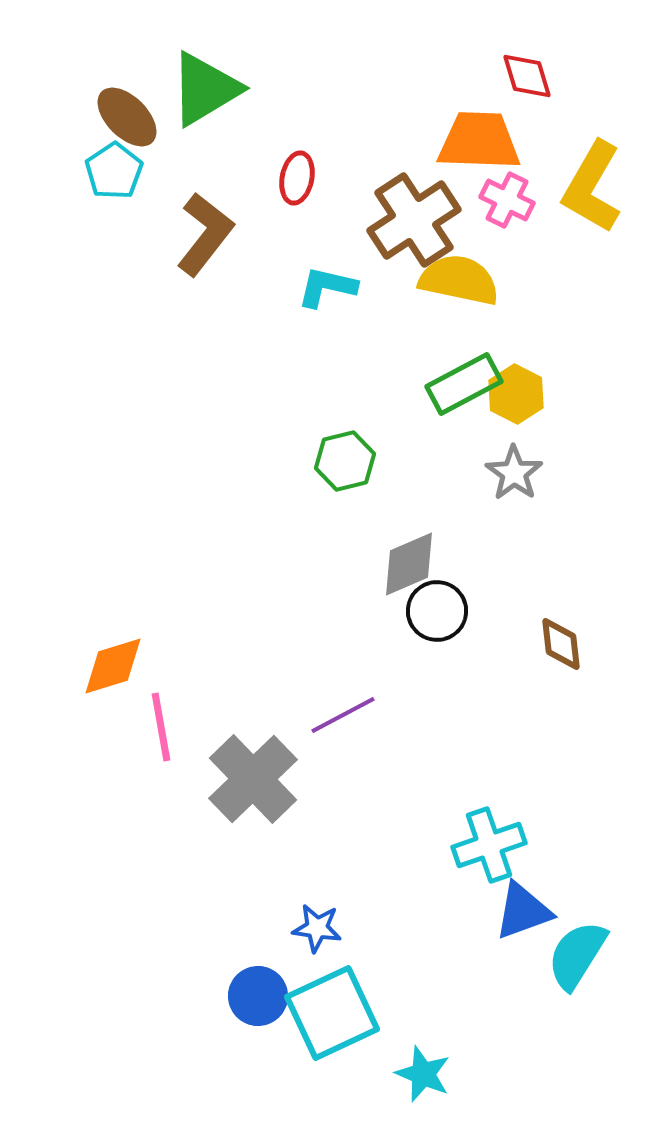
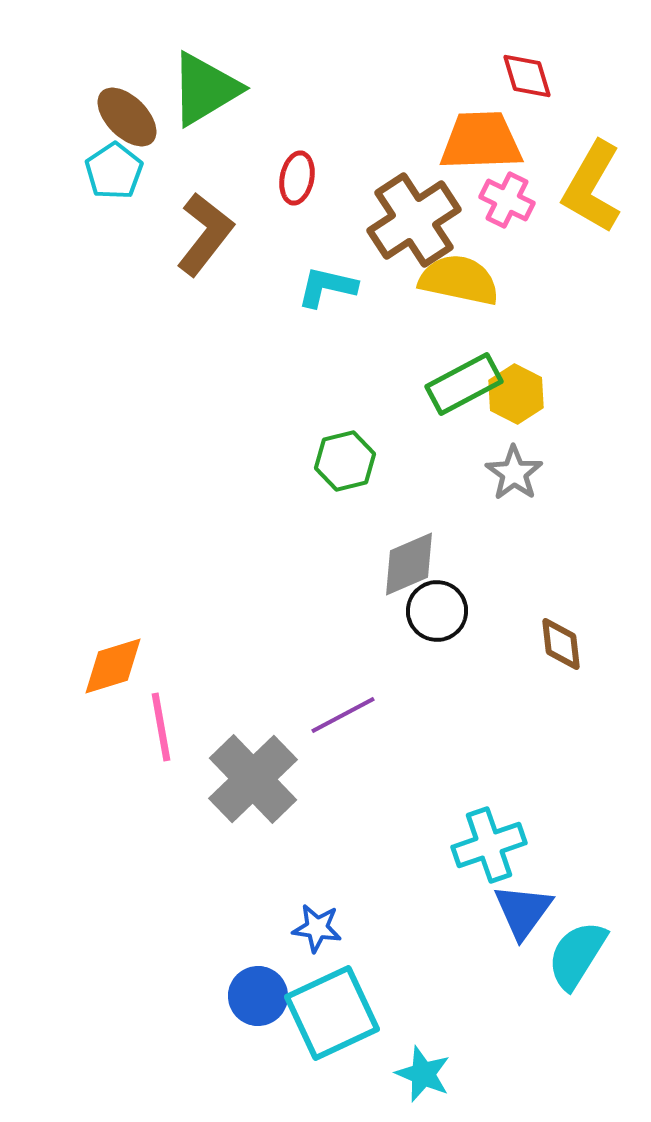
orange trapezoid: moved 2 px right; rotated 4 degrees counterclockwise
blue triangle: rotated 34 degrees counterclockwise
